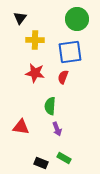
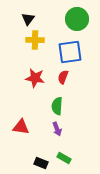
black triangle: moved 8 px right, 1 px down
red star: moved 5 px down
green semicircle: moved 7 px right
